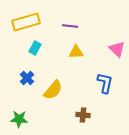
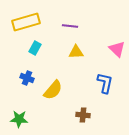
blue cross: rotated 24 degrees counterclockwise
